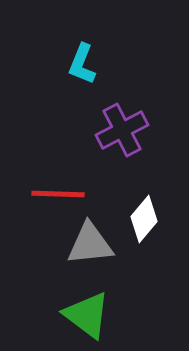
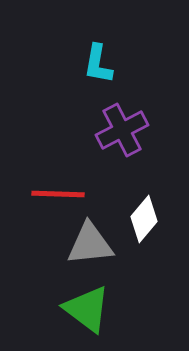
cyan L-shape: moved 16 px right; rotated 12 degrees counterclockwise
green triangle: moved 6 px up
